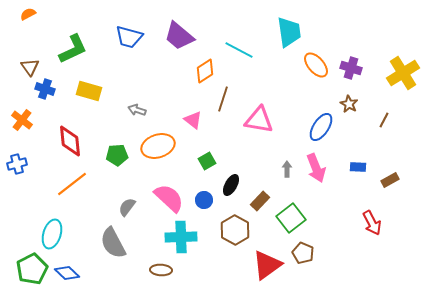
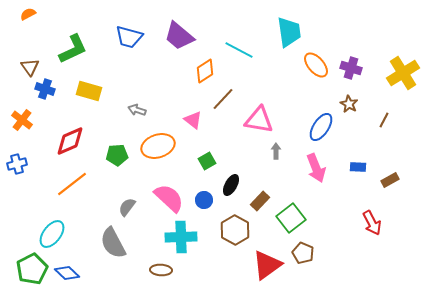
brown line at (223, 99): rotated 25 degrees clockwise
red diamond at (70, 141): rotated 72 degrees clockwise
gray arrow at (287, 169): moved 11 px left, 18 px up
cyan ellipse at (52, 234): rotated 20 degrees clockwise
